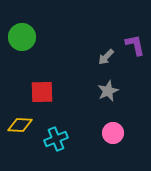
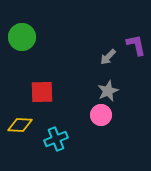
purple L-shape: moved 1 px right
gray arrow: moved 2 px right
pink circle: moved 12 px left, 18 px up
